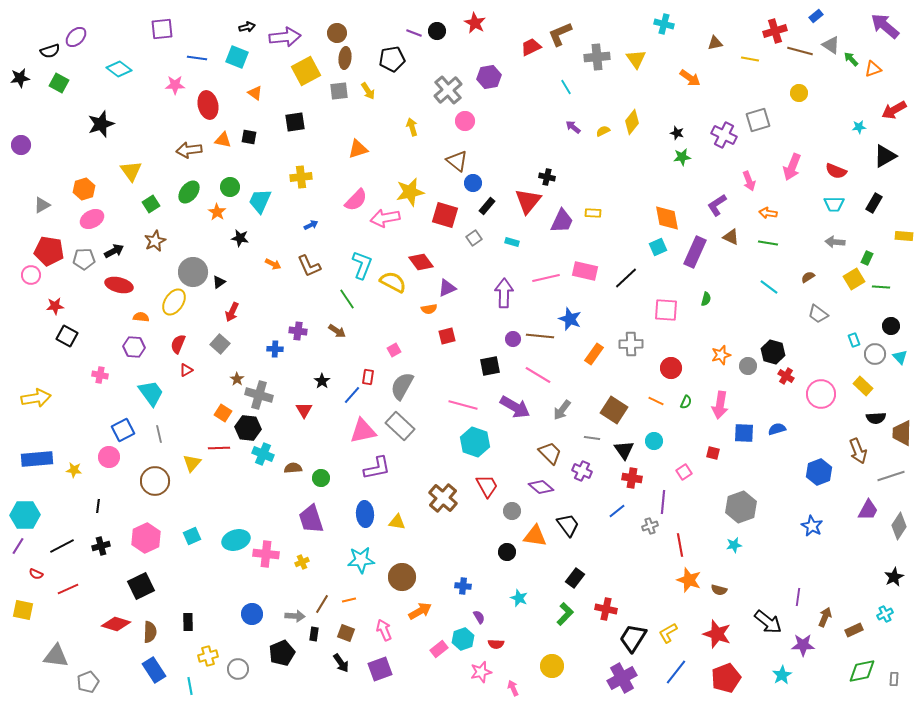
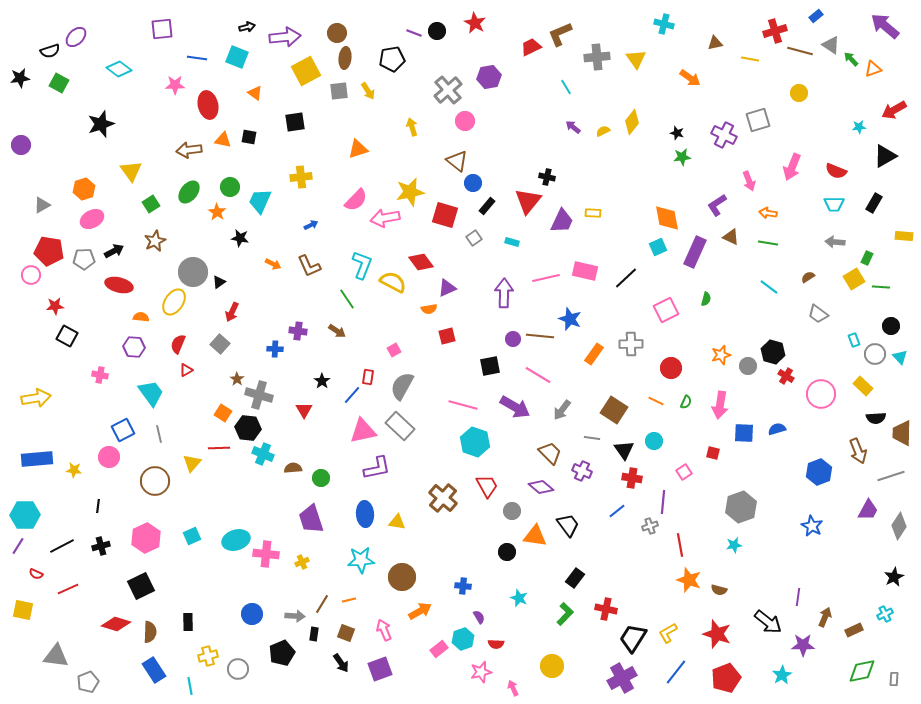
pink square at (666, 310): rotated 30 degrees counterclockwise
